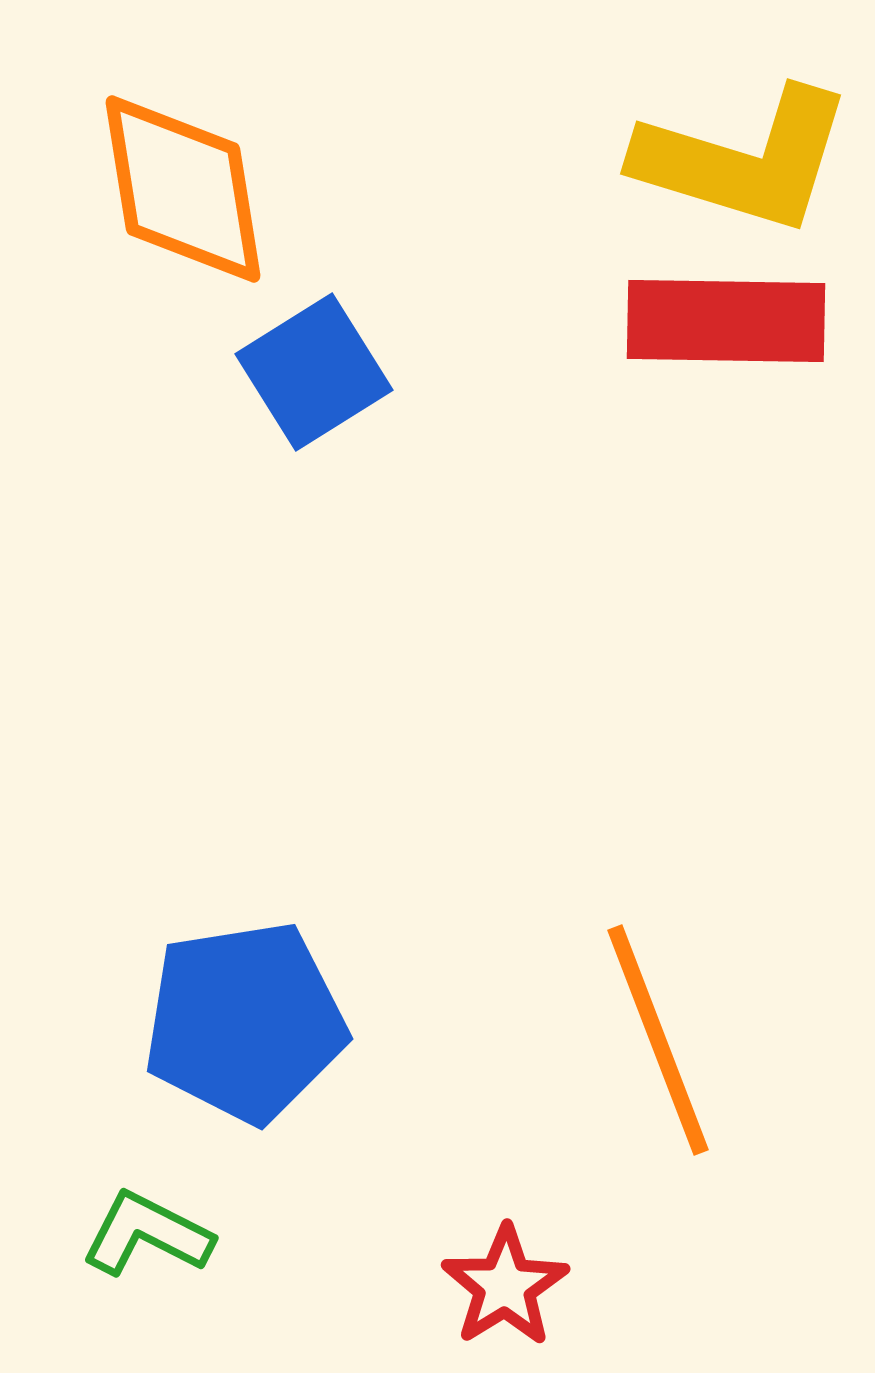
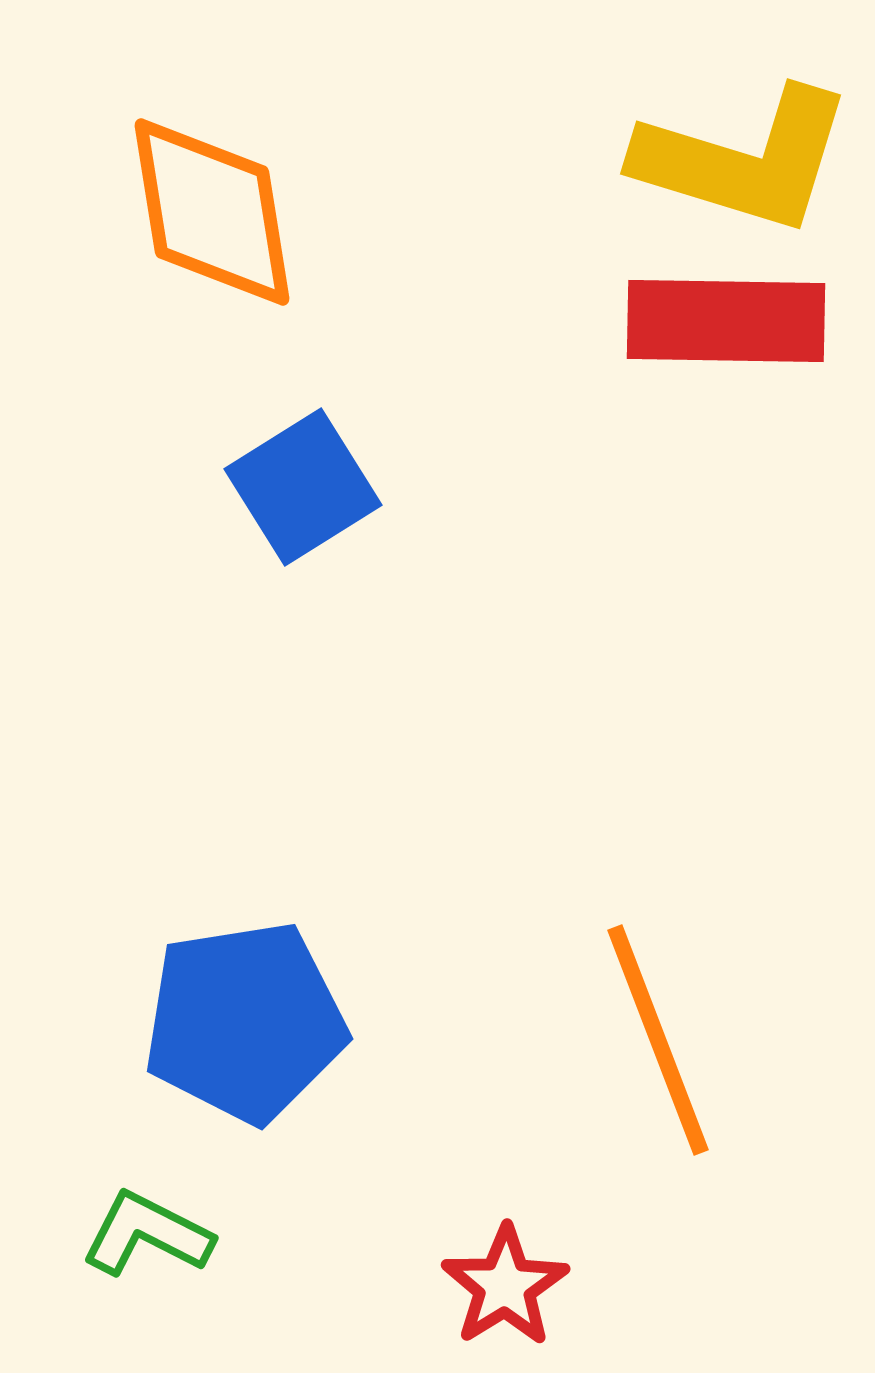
orange diamond: moved 29 px right, 23 px down
blue square: moved 11 px left, 115 px down
